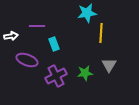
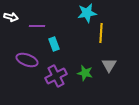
white arrow: moved 19 px up; rotated 24 degrees clockwise
green star: rotated 21 degrees clockwise
